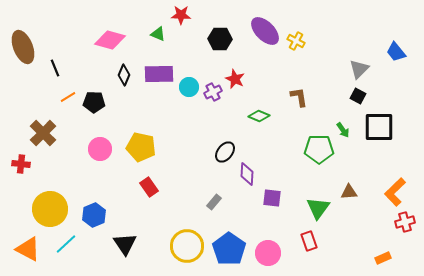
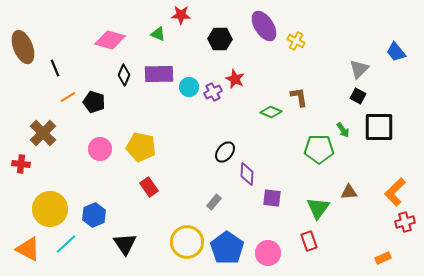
purple ellipse at (265, 31): moved 1 px left, 5 px up; rotated 12 degrees clockwise
black pentagon at (94, 102): rotated 15 degrees clockwise
green diamond at (259, 116): moved 12 px right, 4 px up
yellow circle at (187, 246): moved 4 px up
blue pentagon at (229, 249): moved 2 px left, 1 px up
